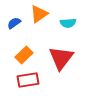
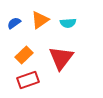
orange triangle: moved 1 px right, 6 px down
red rectangle: rotated 10 degrees counterclockwise
